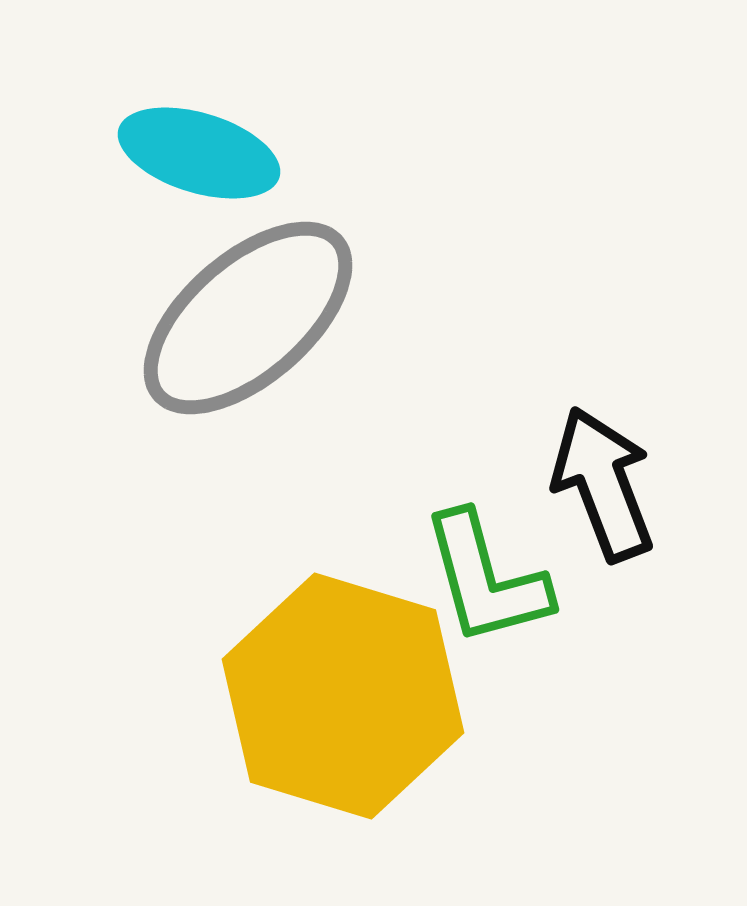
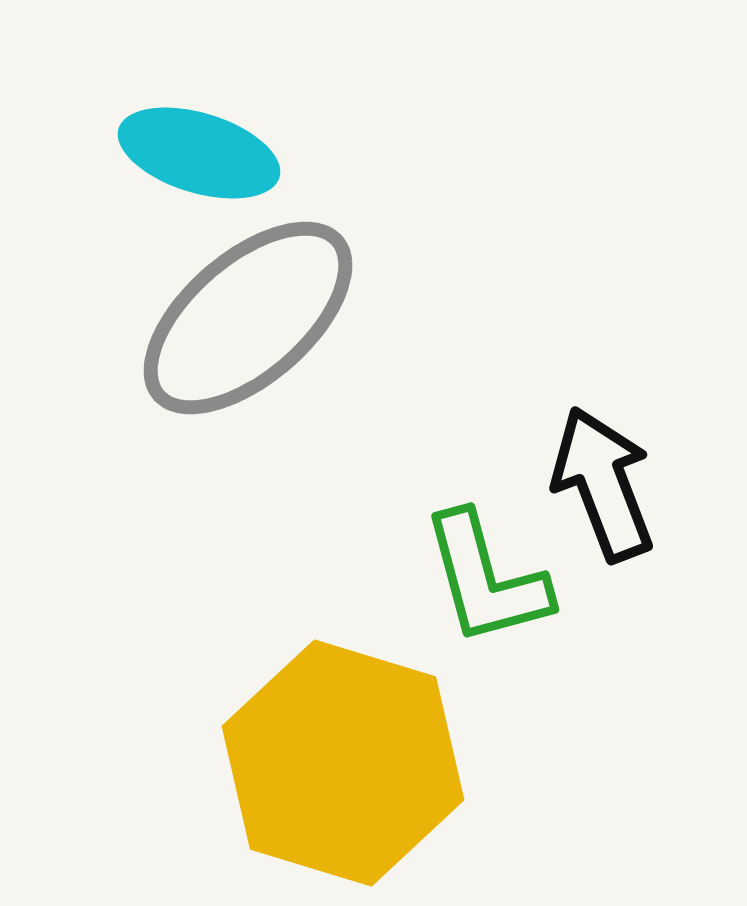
yellow hexagon: moved 67 px down
